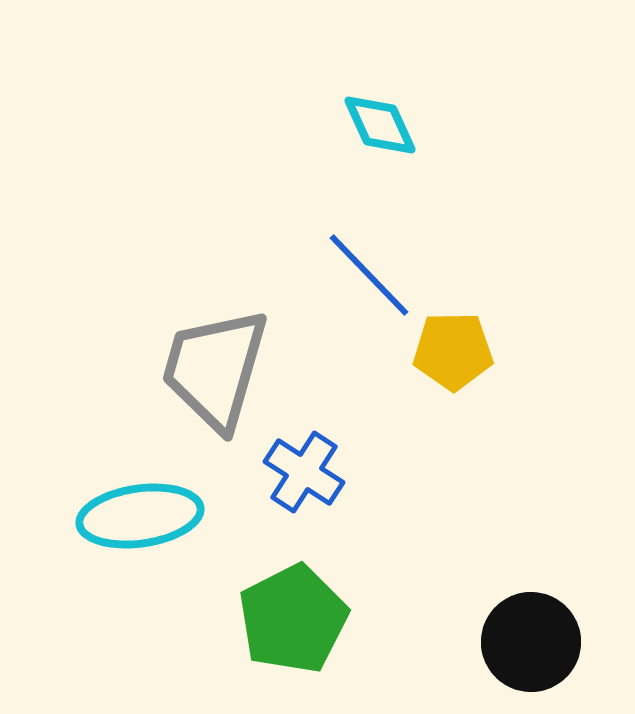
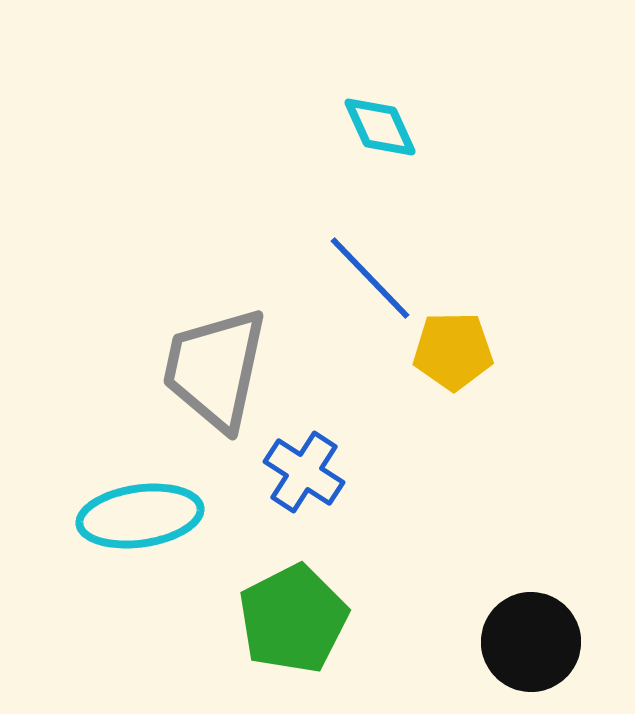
cyan diamond: moved 2 px down
blue line: moved 1 px right, 3 px down
gray trapezoid: rotated 4 degrees counterclockwise
